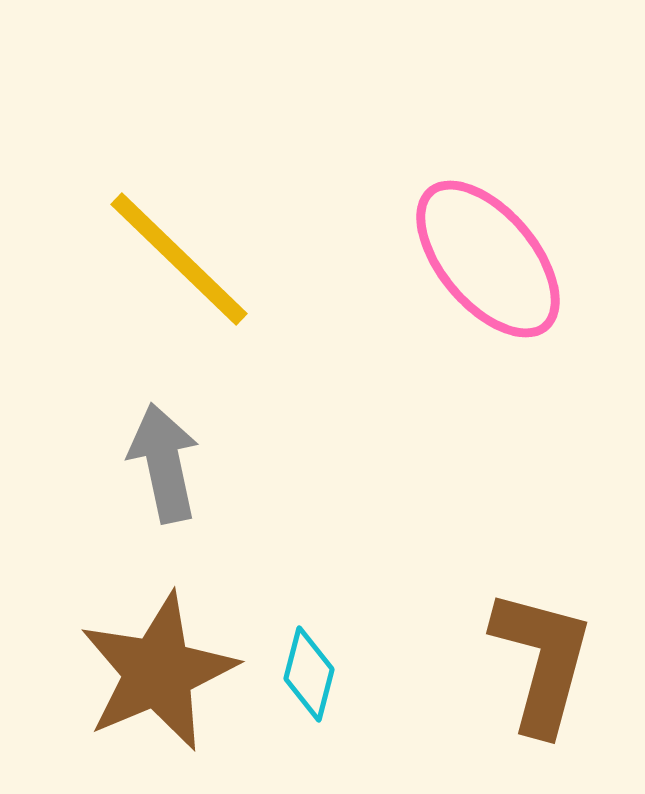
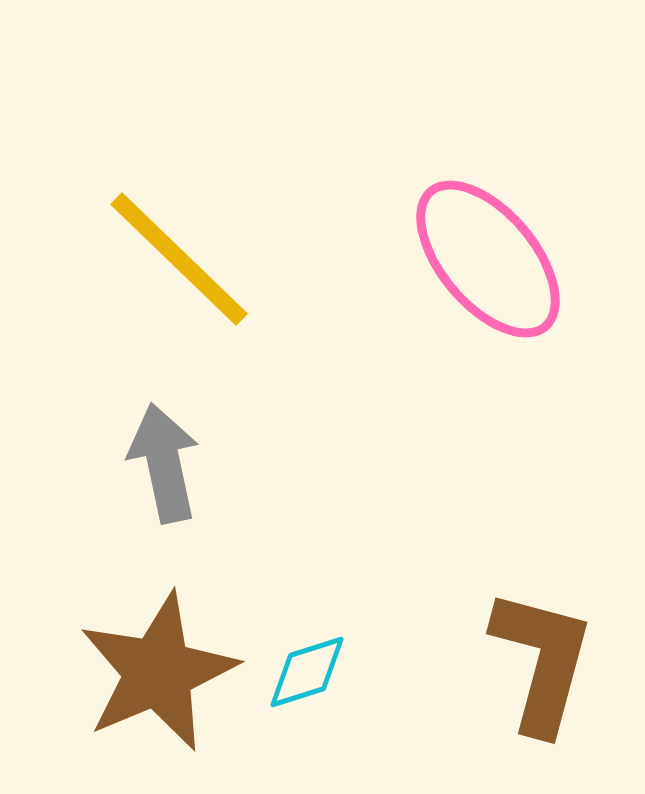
cyan diamond: moved 2 px left, 2 px up; rotated 58 degrees clockwise
